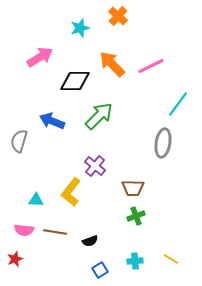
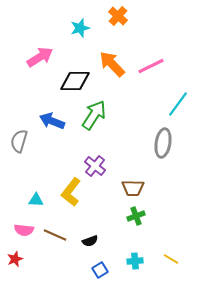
green arrow: moved 5 px left, 1 px up; rotated 12 degrees counterclockwise
brown line: moved 3 px down; rotated 15 degrees clockwise
